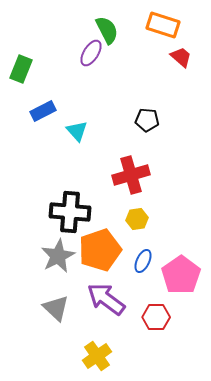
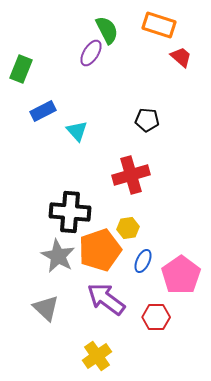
orange rectangle: moved 4 px left
yellow hexagon: moved 9 px left, 9 px down
gray star: rotated 16 degrees counterclockwise
gray triangle: moved 10 px left
